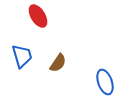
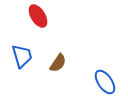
blue ellipse: rotated 15 degrees counterclockwise
